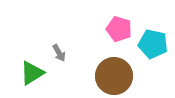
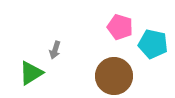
pink pentagon: moved 1 px right, 2 px up
gray arrow: moved 4 px left, 3 px up; rotated 48 degrees clockwise
green triangle: moved 1 px left
